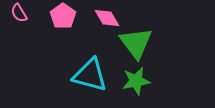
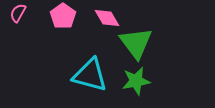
pink semicircle: moved 1 px left; rotated 60 degrees clockwise
